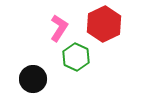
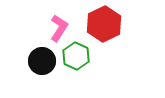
green hexagon: moved 1 px up
black circle: moved 9 px right, 18 px up
